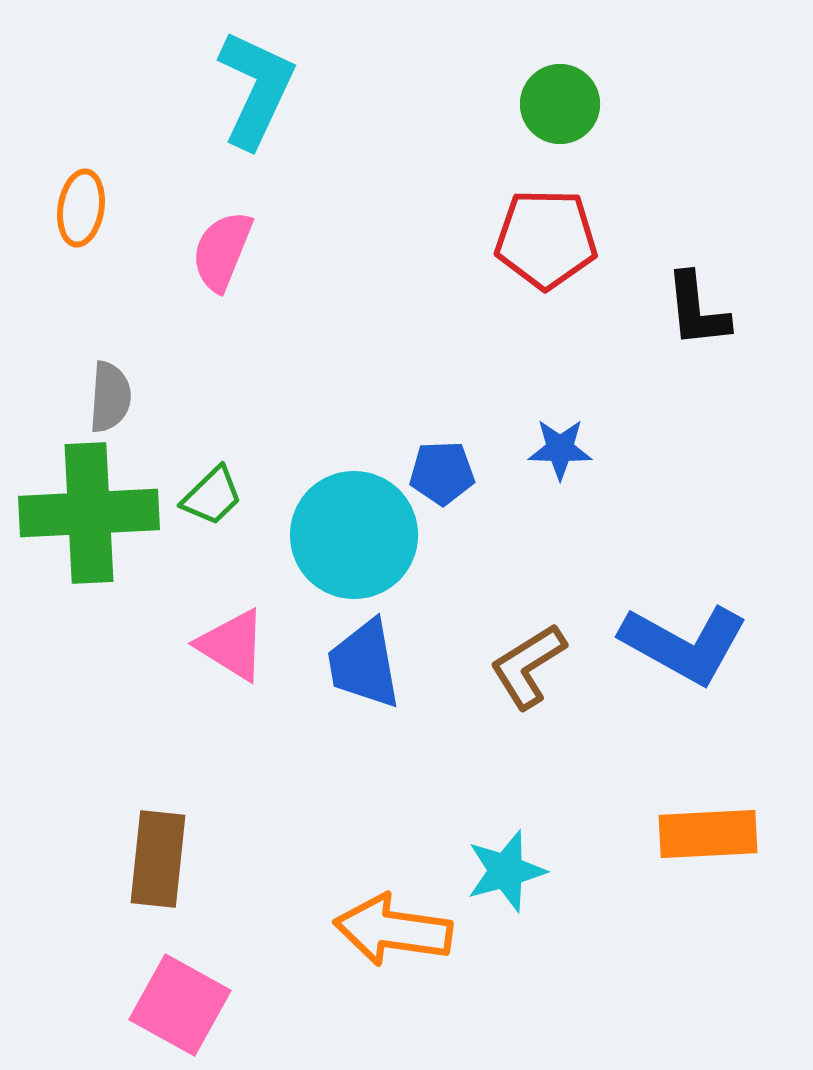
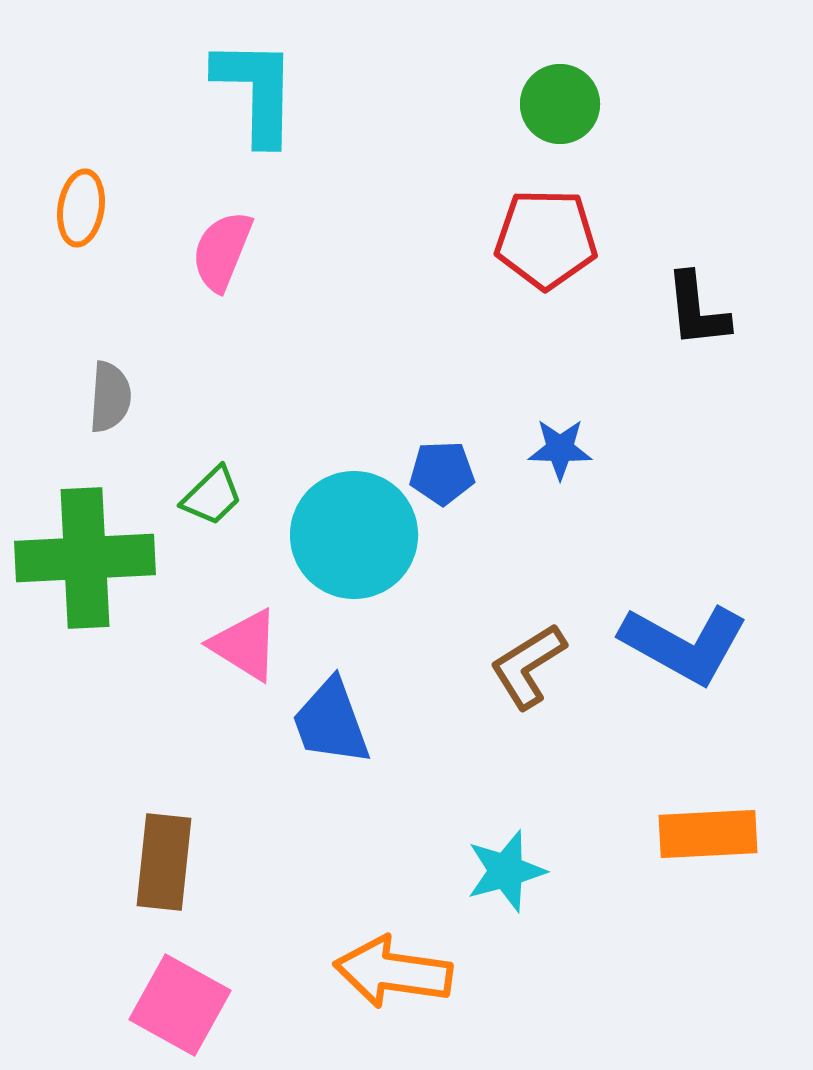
cyan L-shape: moved 2 px down; rotated 24 degrees counterclockwise
green cross: moved 4 px left, 45 px down
pink triangle: moved 13 px right
blue trapezoid: moved 33 px left, 58 px down; rotated 10 degrees counterclockwise
brown rectangle: moved 6 px right, 3 px down
orange arrow: moved 42 px down
